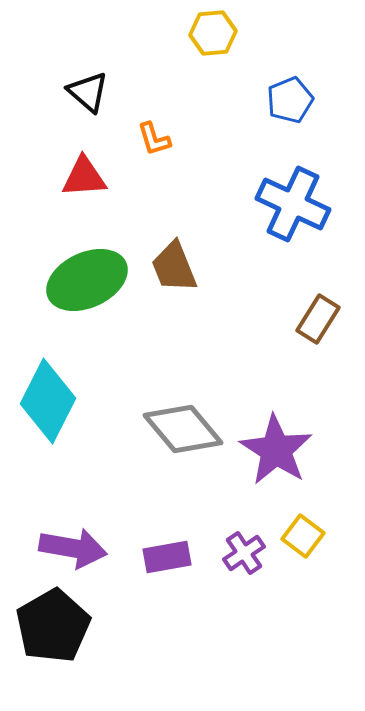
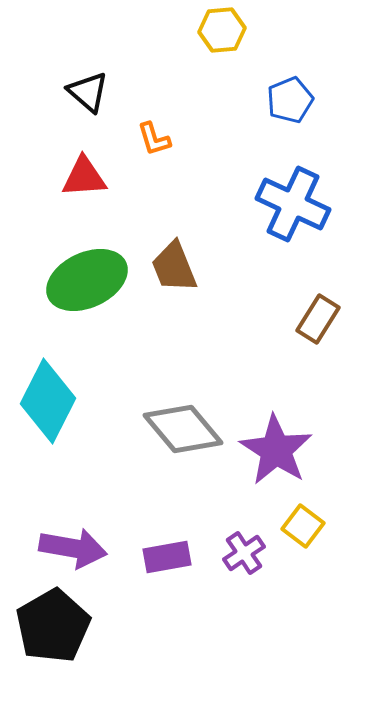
yellow hexagon: moved 9 px right, 3 px up
yellow square: moved 10 px up
